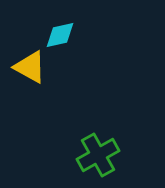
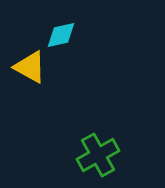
cyan diamond: moved 1 px right
